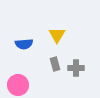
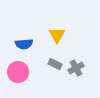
gray rectangle: rotated 48 degrees counterclockwise
gray cross: rotated 28 degrees counterclockwise
pink circle: moved 13 px up
